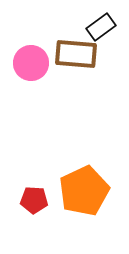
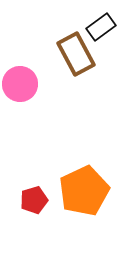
brown rectangle: rotated 57 degrees clockwise
pink circle: moved 11 px left, 21 px down
red pentagon: rotated 20 degrees counterclockwise
